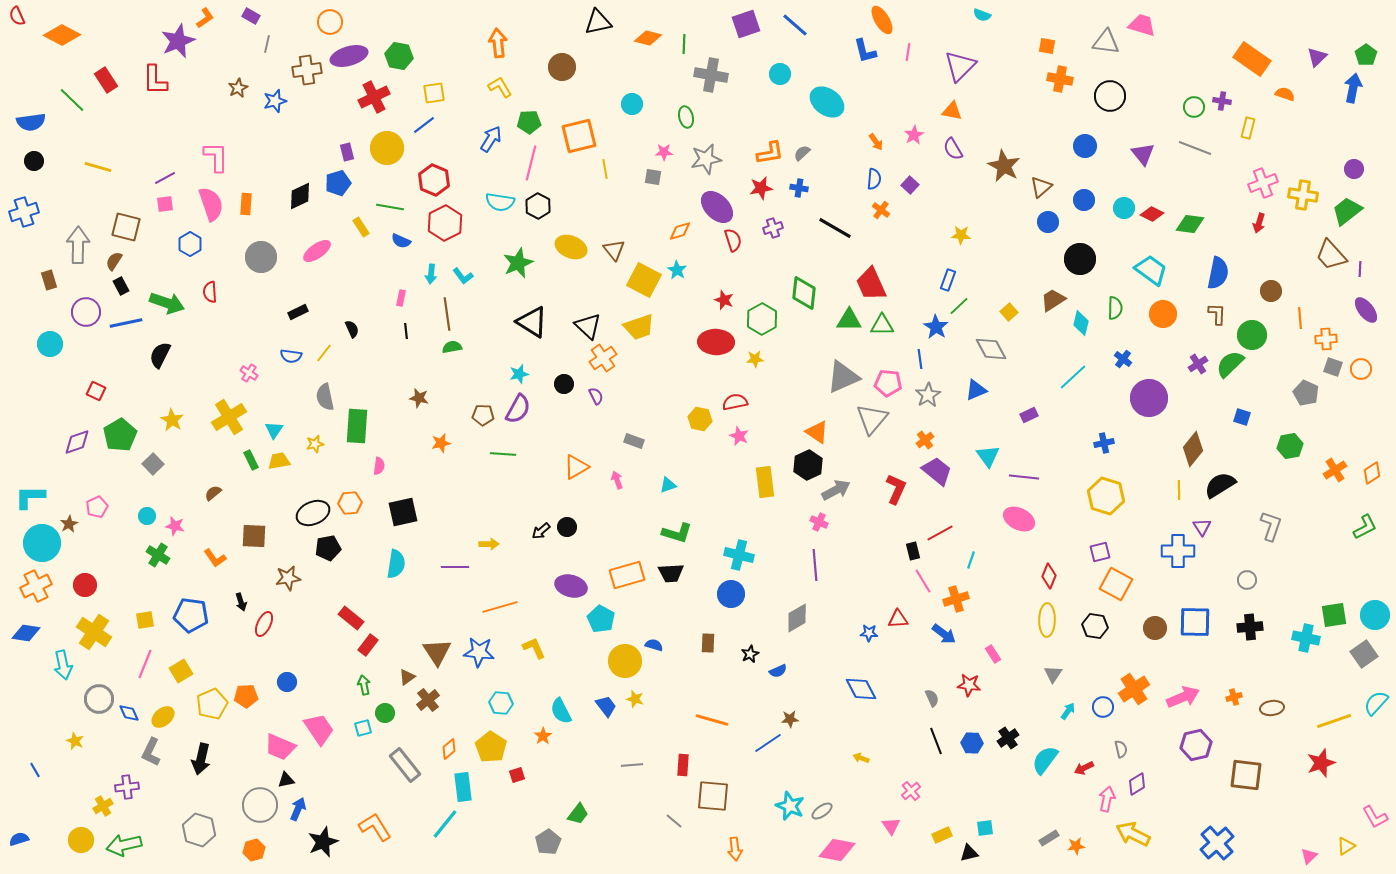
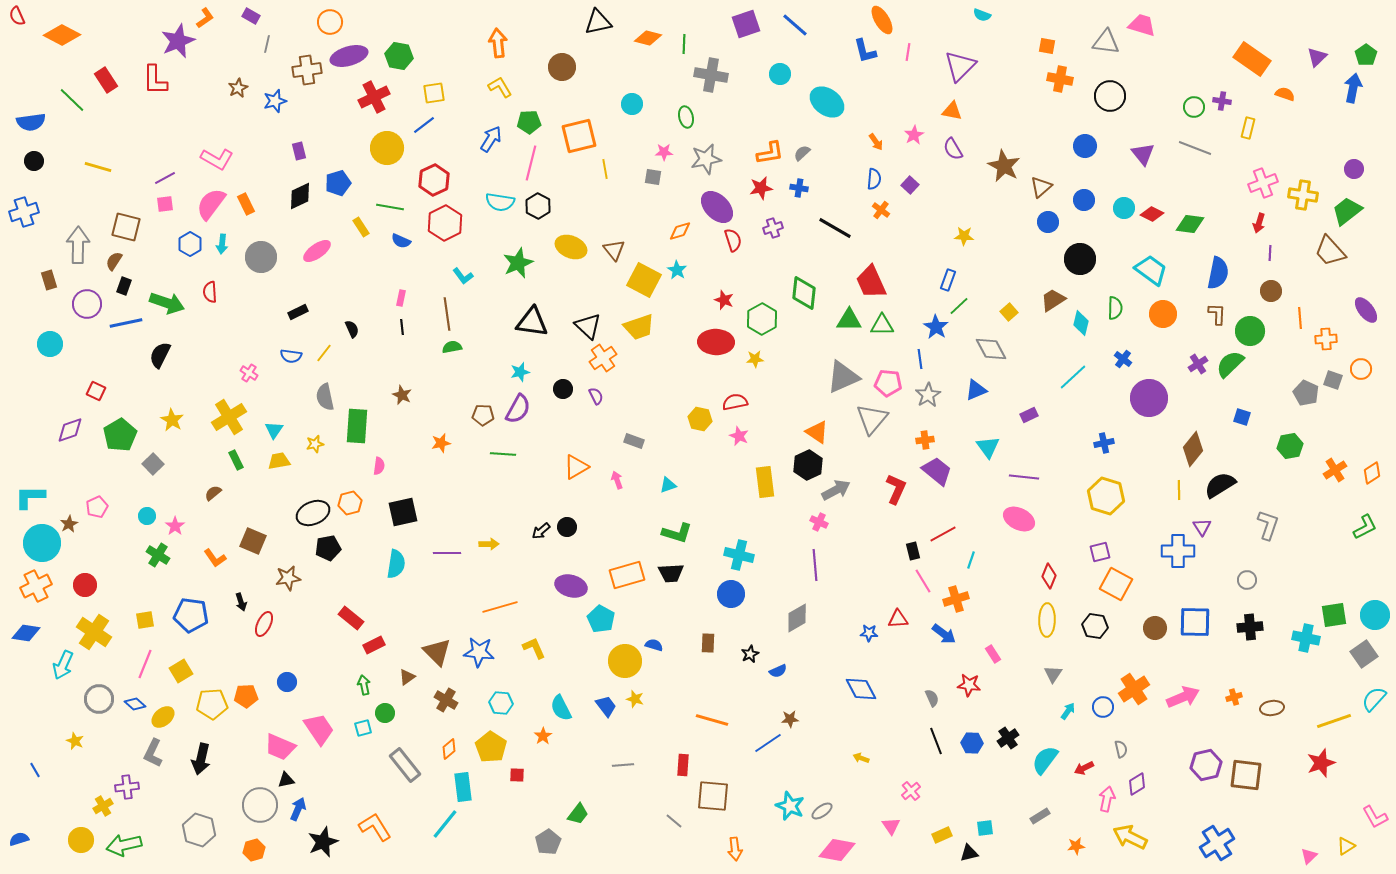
purple rectangle at (347, 152): moved 48 px left, 1 px up
pink L-shape at (216, 157): moved 1 px right, 2 px down; rotated 120 degrees clockwise
red hexagon at (434, 180): rotated 12 degrees clockwise
pink semicircle at (211, 204): rotated 124 degrees counterclockwise
orange rectangle at (246, 204): rotated 30 degrees counterclockwise
yellow star at (961, 235): moved 3 px right, 1 px down
brown trapezoid at (1331, 255): moved 1 px left, 4 px up
purple line at (1360, 269): moved 90 px left, 16 px up
cyan arrow at (431, 274): moved 209 px left, 30 px up
red trapezoid at (871, 284): moved 2 px up
black rectangle at (121, 286): moved 3 px right; rotated 48 degrees clockwise
purple circle at (86, 312): moved 1 px right, 8 px up
black triangle at (532, 322): rotated 24 degrees counterclockwise
black line at (406, 331): moved 4 px left, 4 px up
green circle at (1252, 335): moved 2 px left, 4 px up
gray square at (1333, 367): moved 13 px down
cyan star at (519, 374): moved 1 px right, 2 px up
black circle at (564, 384): moved 1 px left, 5 px down
brown star at (419, 398): moved 17 px left, 3 px up; rotated 12 degrees clockwise
orange cross at (925, 440): rotated 30 degrees clockwise
purple diamond at (77, 442): moved 7 px left, 12 px up
cyan triangle at (988, 456): moved 9 px up
green rectangle at (251, 460): moved 15 px left
orange hexagon at (350, 503): rotated 10 degrees counterclockwise
pink star at (175, 526): rotated 24 degrees clockwise
gray L-shape at (1271, 526): moved 3 px left, 1 px up
red line at (940, 533): moved 3 px right, 1 px down
brown square at (254, 536): moved 1 px left, 5 px down; rotated 20 degrees clockwise
purple line at (455, 567): moved 8 px left, 14 px up
red rectangle at (368, 645): moved 6 px right; rotated 25 degrees clockwise
brown triangle at (437, 652): rotated 12 degrees counterclockwise
cyan arrow at (63, 665): rotated 36 degrees clockwise
brown cross at (428, 700): moved 18 px right; rotated 20 degrees counterclockwise
cyan semicircle at (1376, 703): moved 2 px left, 4 px up
yellow pentagon at (212, 704): rotated 20 degrees clockwise
cyan semicircle at (561, 711): moved 3 px up
blue diamond at (129, 713): moved 6 px right, 9 px up; rotated 25 degrees counterclockwise
purple hexagon at (1196, 745): moved 10 px right, 20 px down
gray L-shape at (151, 752): moved 2 px right, 1 px down
gray line at (632, 765): moved 9 px left
red square at (517, 775): rotated 21 degrees clockwise
yellow arrow at (1133, 834): moved 3 px left, 3 px down
gray rectangle at (1049, 838): moved 9 px left, 22 px up
blue cross at (1217, 843): rotated 8 degrees clockwise
